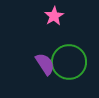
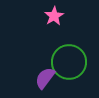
purple semicircle: moved 14 px down; rotated 110 degrees counterclockwise
